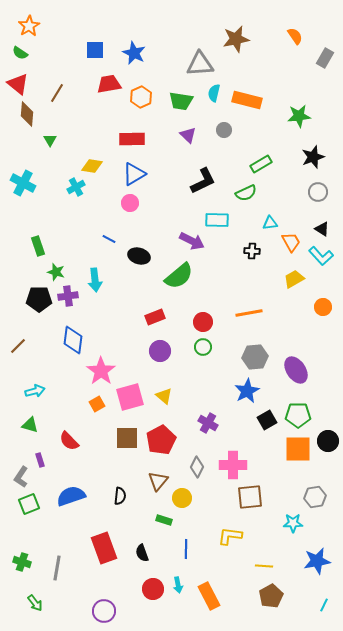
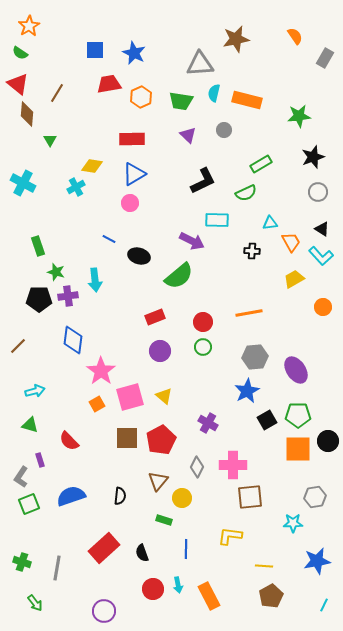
red rectangle at (104, 548): rotated 68 degrees clockwise
